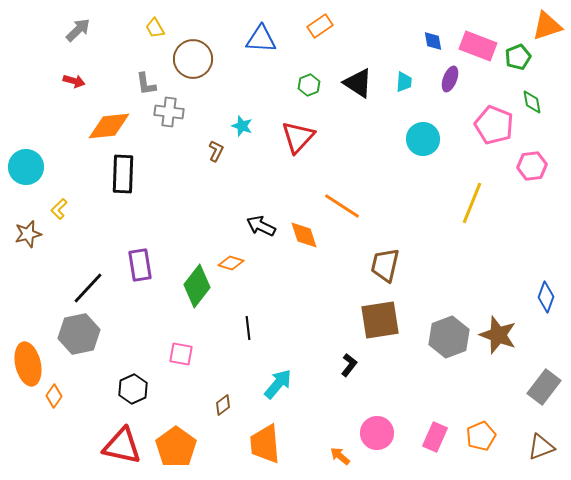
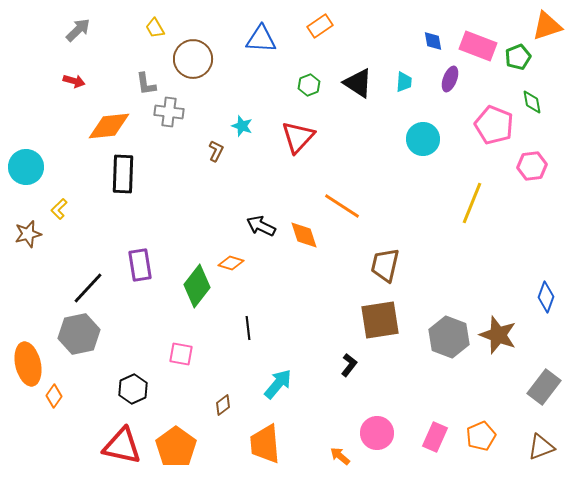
gray hexagon at (449, 337): rotated 18 degrees counterclockwise
